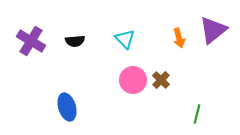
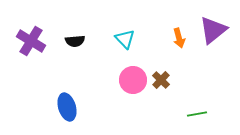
green line: rotated 66 degrees clockwise
